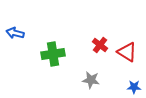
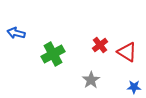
blue arrow: moved 1 px right
red cross: rotated 14 degrees clockwise
green cross: rotated 20 degrees counterclockwise
gray star: rotated 30 degrees clockwise
